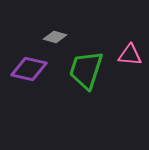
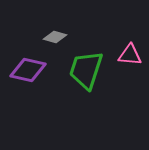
purple diamond: moved 1 px left, 1 px down
